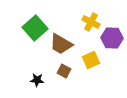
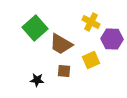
purple hexagon: moved 1 px down
brown square: rotated 24 degrees counterclockwise
